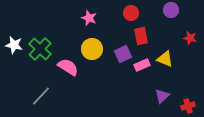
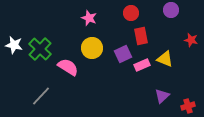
red star: moved 1 px right, 2 px down
yellow circle: moved 1 px up
